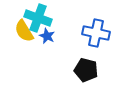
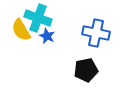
yellow semicircle: moved 3 px left, 1 px up
black pentagon: rotated 25 degrees counterclockwise
